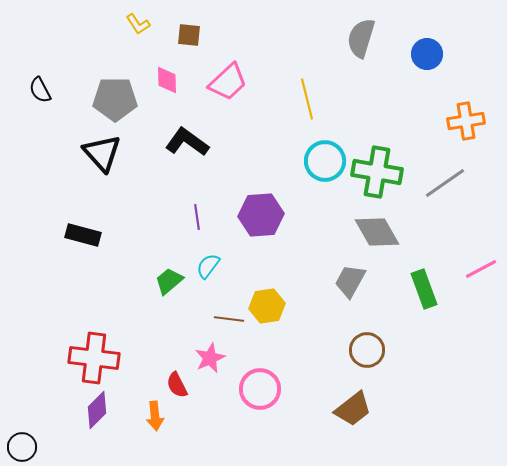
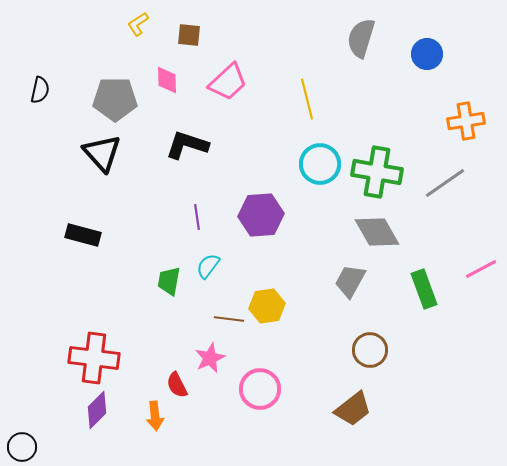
yellow L-shape: rotated 90 degrees clockwise
black semicircle: rotated 140 degrees counterclockwise
black L-shape: moved 3 px down; rotated 18 degrees counterclockwise
cyan circle: moved 5 px left, 3 px down
green trapezoid: rotated 40 degrees counterclockwise
brown circle: moved 3 px right
